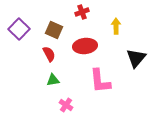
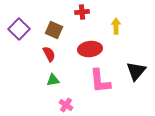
red cross: rotated 16 degrees clockwise
red ellipse: moved 5 px right, 3 px down
black triangle: moved 13 px down
